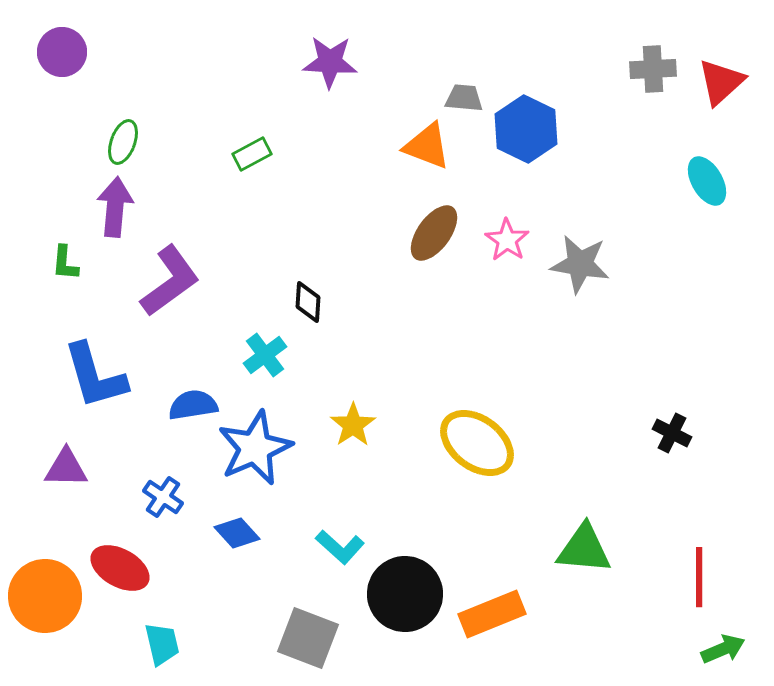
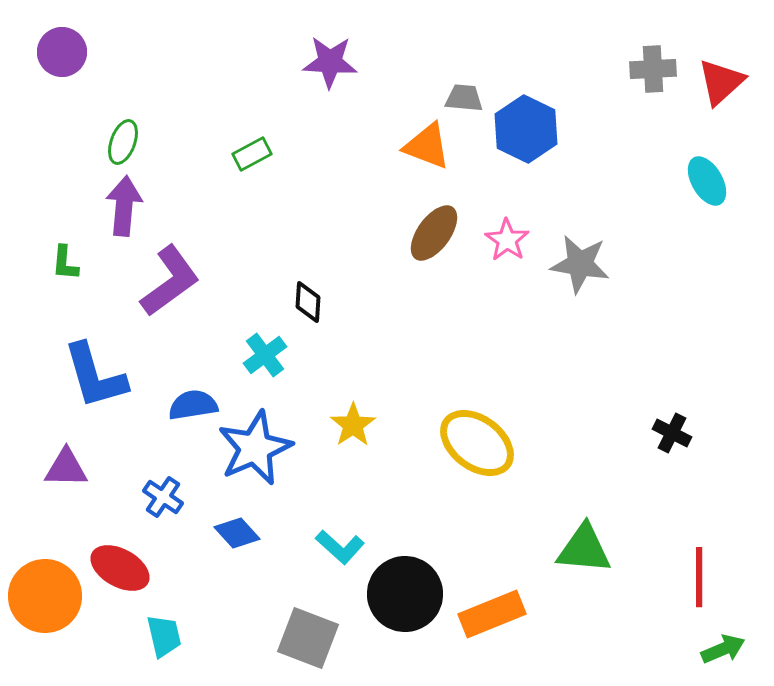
purple arrow: moved 9 px right, 1 px up
cyan trapezoid: moved 2 px right, 8 px up
